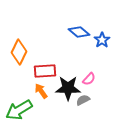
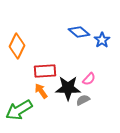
orange diamond: moved 2 px left, 6 px up
